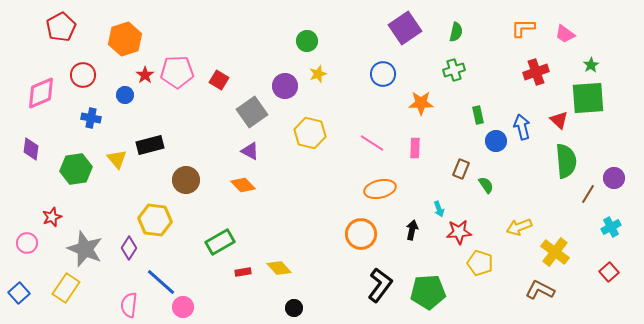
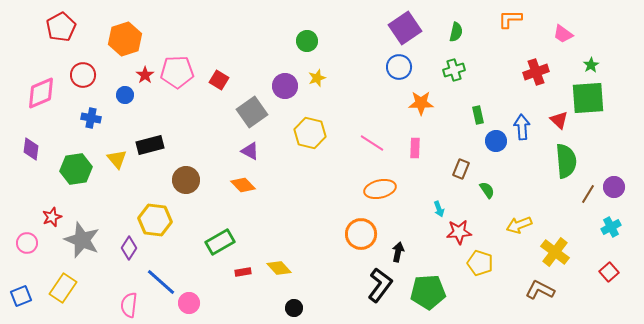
orange L-shape at (523, 28): moved 13 px left, 9 px up
pink trapezoid at (565, 34): moved 2 px left
yellow star at (318, 74): moved 1 px left, 4 px down
blue circle at (383, 74): moved 16 px right, 7 px up
blue arrow at (522, 127): rotated 10 degrees clockwise
purple circle at (614, 178): moved 9 px down
green semicircle at (486, 185): moved 1 px right, 5 px down
yellow arrow at (519, 227): moved 2 px up
black arrow at (412, 230): moved 14 px left, 22 px down
gray star at (85, 249): moved 3 px left, 9 px up
yellow rectangle at (66, 288): moved 3 px left
blue square at (19, 293): moved 2 px right, 3 px down; rotated 20 degrees clockwise
pink circle at (183, 307): moved 6 px right, 4 px up
